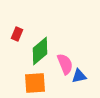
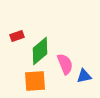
red rectangle: moved 2 px down; rotated 48 degrees clockwise
blue triangle: moved 5 px right
orange square: moved 2 px up
